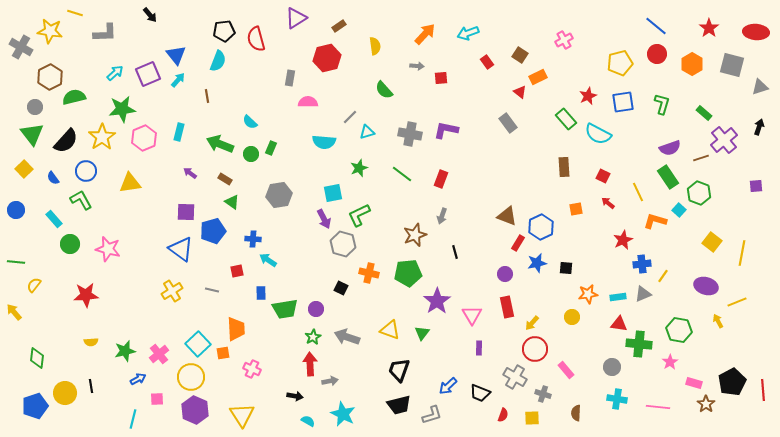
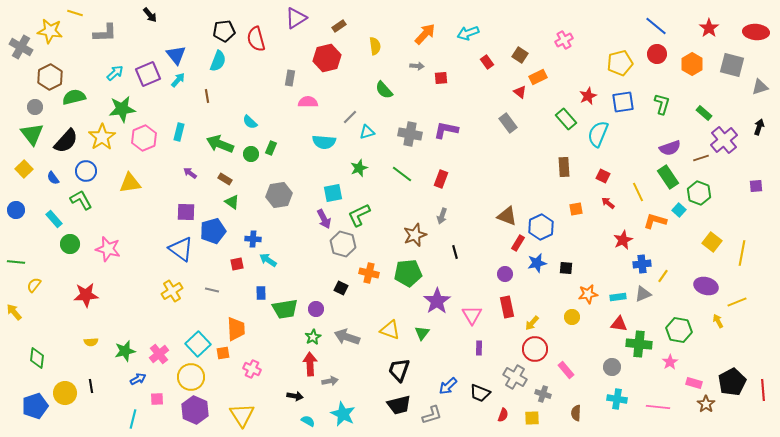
cyan semicircle at (598, 134): rotated 84 degrees clockwise
red square at (237, 271): moved 7 px up
